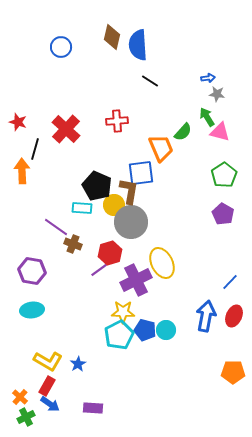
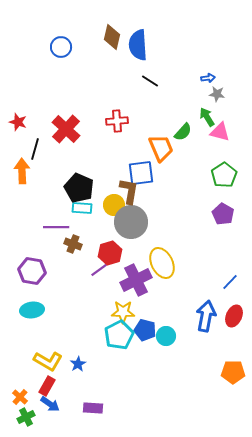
black pentagon at (97, 186): moved 18 px left, 2 px down
purple line at (56, 227): rotated 35 degrees counterclockwise
cyan circle at (166, 330): moved 6 px down
